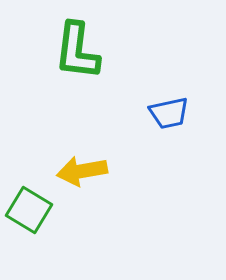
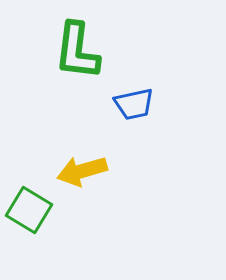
blue trapezoid: moved 35 px left, 9 px up
yellow arrow: rotated 6 degrees counterclockwise
